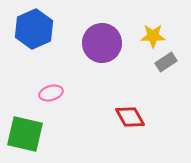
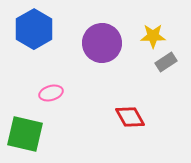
blue hexagon: rotated 6 degrees counterclockwise
